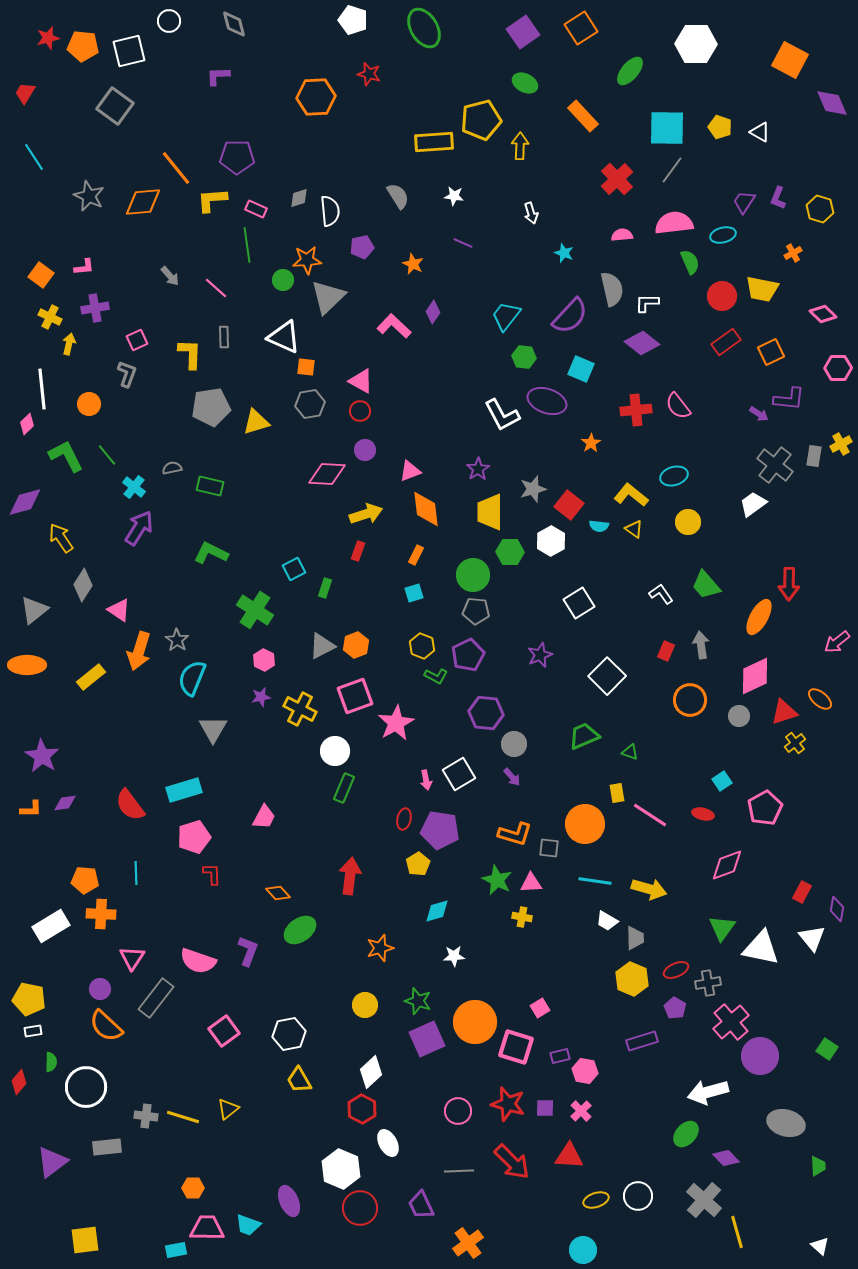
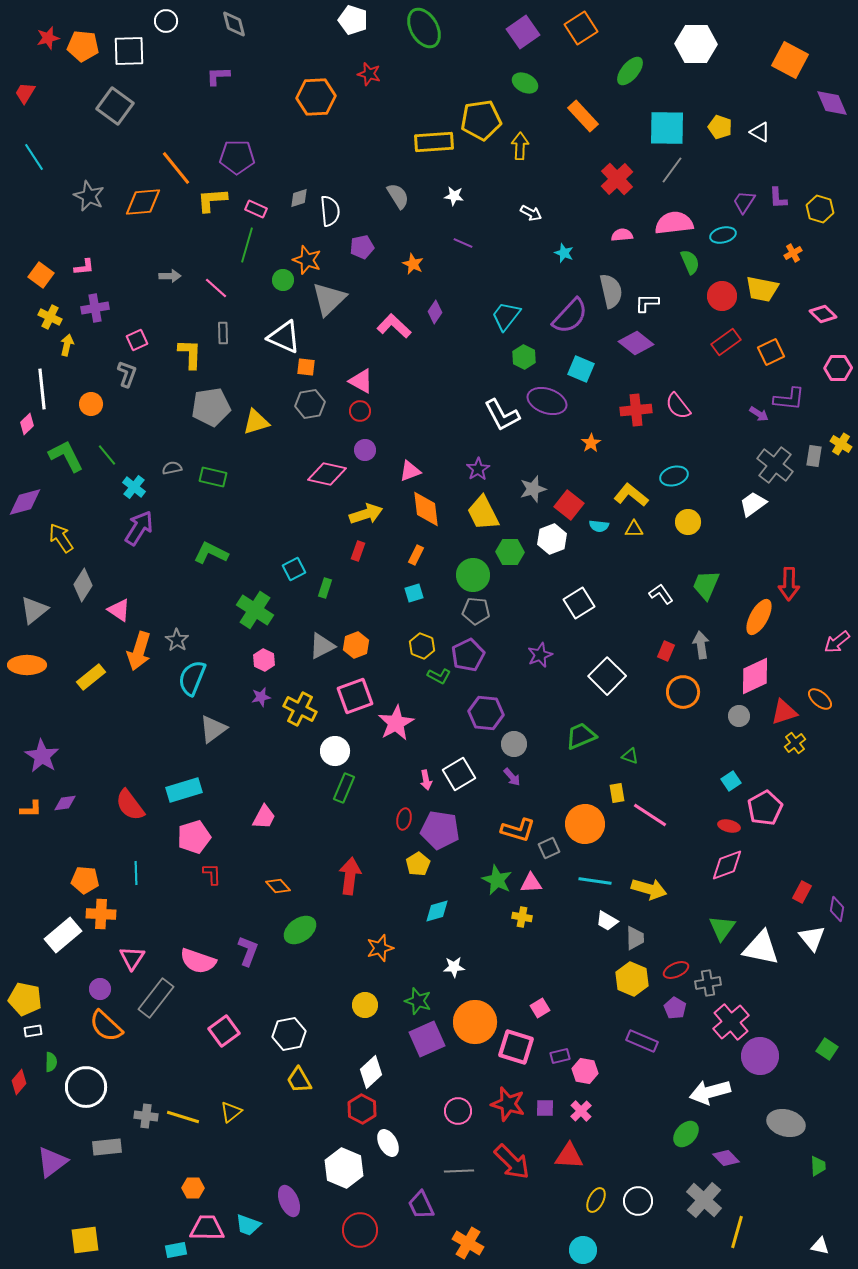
white circle at (169, 21): moved 3 px left
white square at (129, 51): rotated 12 degrees clockwise
yellow pentagon at (481, 120): rotated 6 degrees clockwise
purple L-shape at (778, 198): rotated 25 degrees counterclockwise
white arrow at (531, 213): rotated 45 degrees counterclockwise
green line at (247, 245): rotated 24 degrees clockwise
orange star at (307, 260): rotated 24 degrees clockwise
gray arrow at (170, 276): rotated 50 degrees counterclockwise
gray semicircle at (612, 289): moved 1 px left, 2 px down
gray triangle at (328, 297): moved 1 px right, 2 px down
purple diamond at (433, 312): moved 2 px right
gray rectangle at (224, 337): moved 1 px left, 4 px up
purple diamond at (642, 343): moved 6 px left
yellow arrow at (69, 344): moved 2 px left, 1 px down
green hexagon at (524, 357): rotated 20 degrees clockwise
orange circle at (89, 404): moved 2 px right
yellow cross at (841, 444): rotated 30 degrees counterclockwise
pink diamond at (327, 474): rotated 9 degrees clockwise
green rectangle at (210, 486): moved 3 px right, 9 px up
yellow trapezoid at (490, 512): moved 7 px left, 1 px down; rotated 27 degrees counterclockwise
yellow triangle at (634, 529): rotated 36 degrees counterclockwise
white hexagon at (551, 541): moved 1 px right, 2 px up; rotated 8 degrees clockwise
green trapezoid at (706, 585): rotated 64 degrees clockwise
green L-shape at (436, 676): moved 3 px right
orange circle at (690, 700): moved 7 px left, 8 px up
gray triangle at (213, 729): rotated 24 degrees clockwise
green trapezoid at (584, 736): moved 3 px left
green triangle at (630, 752): moved 4 px down
cyan square at (722, 781): moved 9 px right
red ellipse at (703, 814): moved 26 px right, 12 px down
orange L-shape at (515, 834): moved 3 px right, 4 px up
gray square at (549, 848): rotated 30 degrees counterclockwise
orange diamond at (278, 893): moved 7 px up
white rectangle at (51, 926): moved 12 px right, 9 px down; rotated 9 degrees counterclockwise
white star at (454, 956): moved 11 px down
yellow pentagon at (29, 999): moved 4 px left
purple rectangle at (642, 1041): rotated 40 degrees clockwise
white arrow at (708, 1092): moved 2 px right
yellow triangle at (228, 1109): moved 3 px right, 3 px down
white hexagon at (341, 1169): moved 3 px right, 1 px up
white circle at (638, 1196): moved 5 px down
yellow ellipse at (596, 1200): rotated 45 degrees counterclockwise
red circle at (360, 1208): moved 22 px down
yellow line at (737, 1232): rotated 32 degrees clockwise
orange cross at (468, 1243): rotated 24 degrees counterclockwise
white triangle at (820, 1246): rotated 30 degrees counterclockwise
